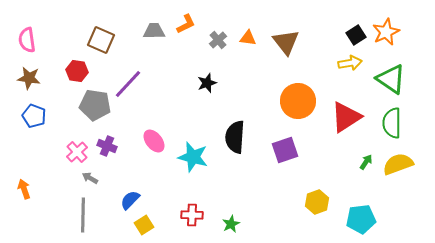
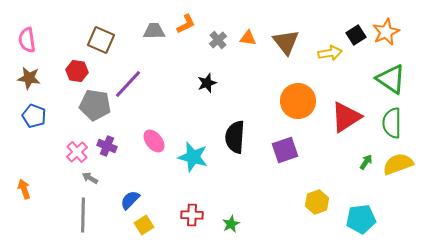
yellow arrow: moved 20 px left, 10 px up
